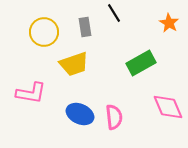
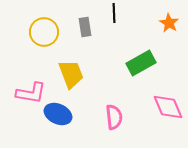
black line: rotated 30 degrees clockwise
yellow trapezoid: moved 3 px left, 10 px down; rotated 92 degrees counterclockwise
blue ellipse: moved 22 px left
